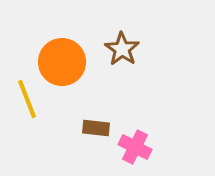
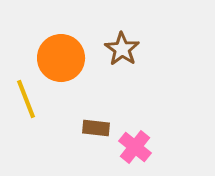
orange circle: moved 1 px left, 4 px up
yellow line: moved 1 px left
pink cross: rotated 12 degrees clockwise
